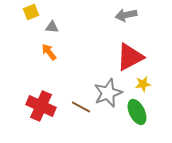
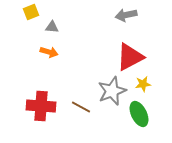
orange arrow: rotated 144 degrees clockwise
gray star: moved 4 px right, 2 px up
red cross: rotated 20 degrees counterclockwise
green ellipse: moved 2 px right, 2 px down
